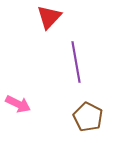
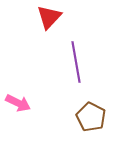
pink arrow: moved 1 px up
brown pentagon: moved 3 px right
